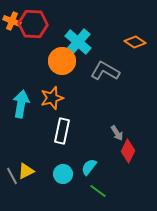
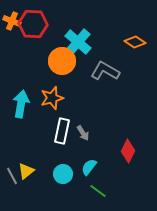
gray arrow: moved 34 px left
yellow triangle: rotated 12 degrees counterclockwise
